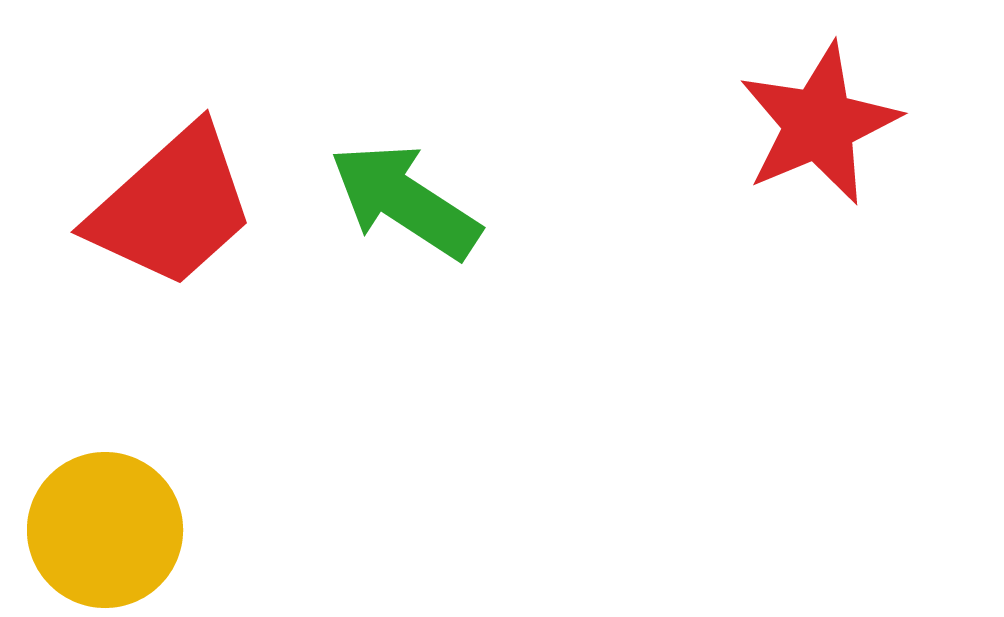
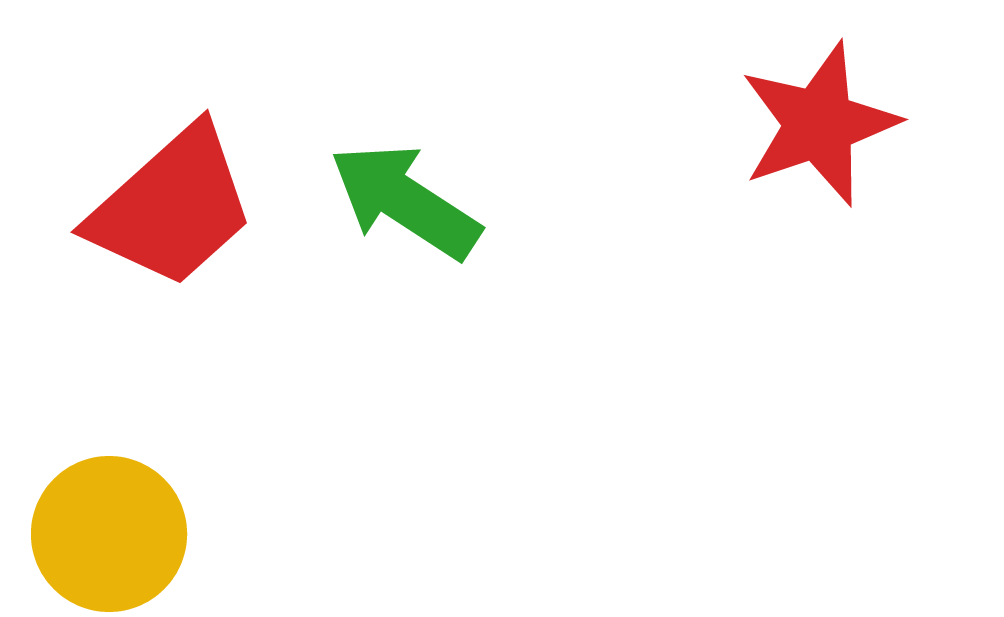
red star: rotated 4 degrees clockwise
yellow circle: moved 4 px right, 4 px down
